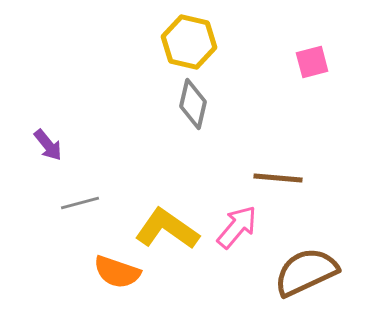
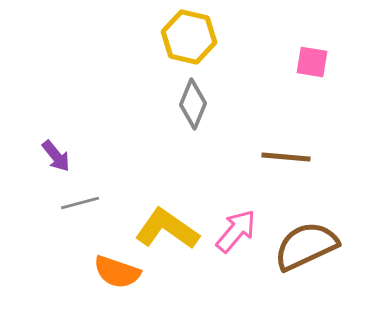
yellow hexagon: moved 5 px up
pink square: rotated 24 degrees clockwise
gray diamond: rotated 9 degrees clockwise
purple arrow: moved 8 px right, 11 px down
brown line: moved 8 px right, 21 px up
pink arrow: moved 1 px left, 4 px down
brown semicircle: moved 26 px up
